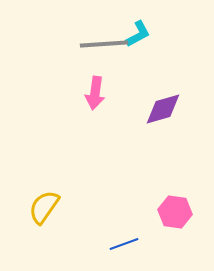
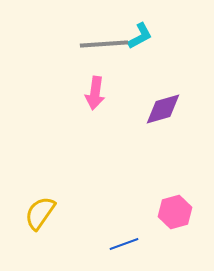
cyan L-shape: moved 2 px right, 2 px down
yellow semicircle: moved 4 px left, 6 px down
pink hexagon: rotated 24 degrees counterclockwise
